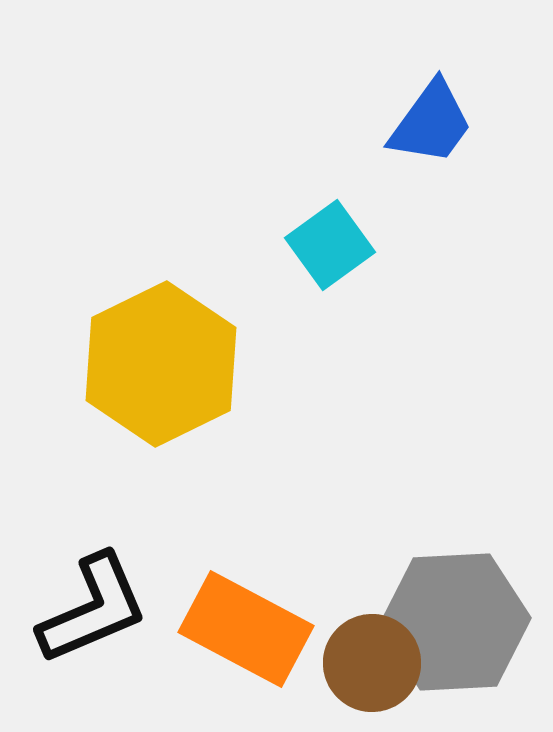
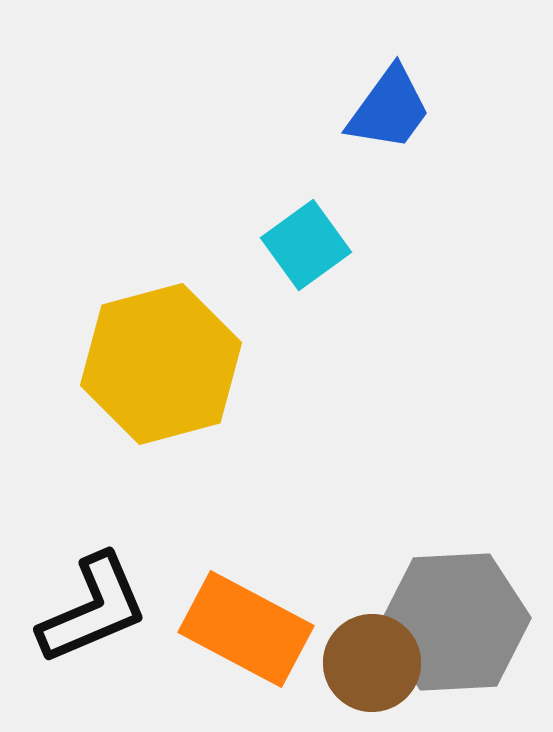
blue trapezoid: moved 42 px left, 14 px up
cyan square: moved 24 px left
yellow hexagon: rotated 11 degrees clockwise
